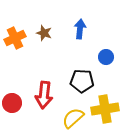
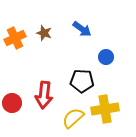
blue arrow: moved 2 px right; rotated 120 degrees clockwise
